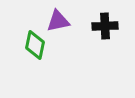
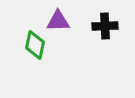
purple triangle: rotated 10 degrees clockwise
